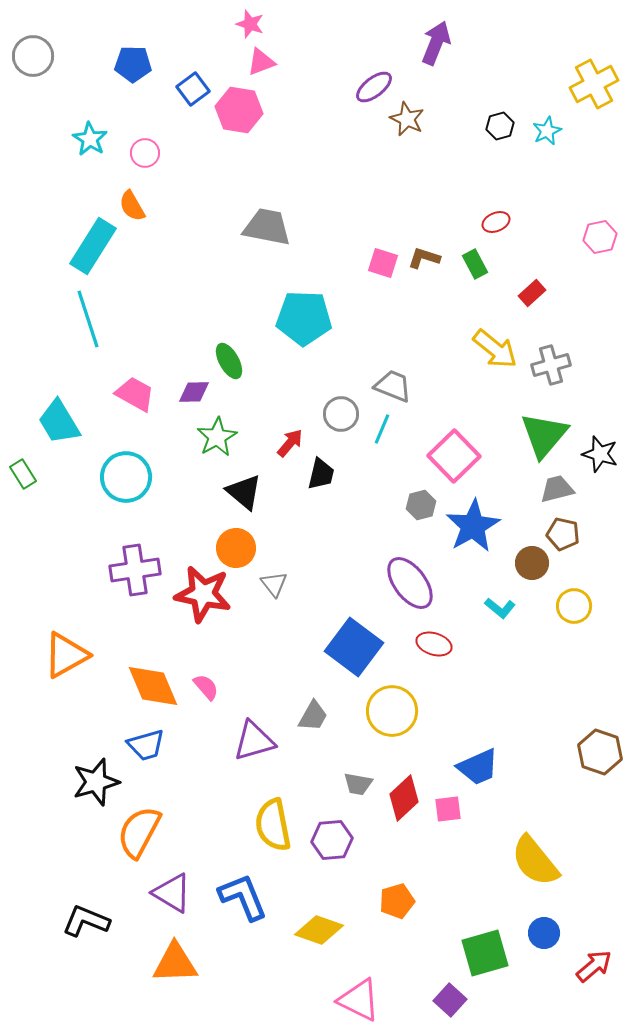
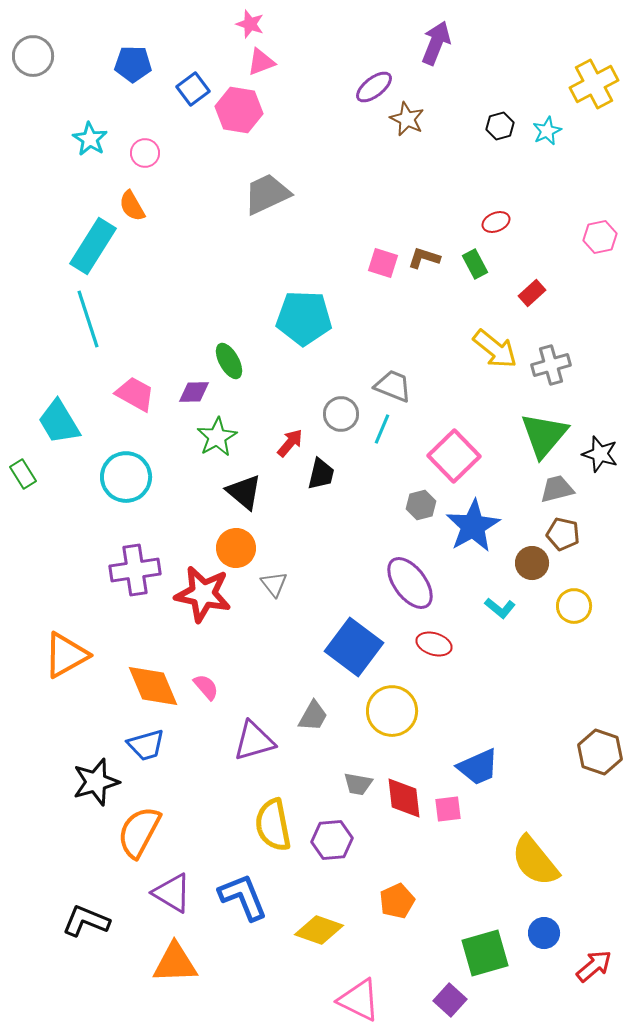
gray trapezoid at (267, 227): moved 33 px up; rotated 36 degrees counterclockwise
red diamond at (404, 798): rotated 54 degrees counterclockwise
orange pentagon at (397, 901): rotated 8 degrees counterclockwise
